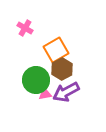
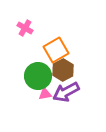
brown hexagon: moved 1 px right, 1 px down
green circle: moved 2 px right, 4 px up
